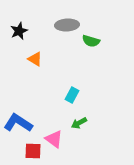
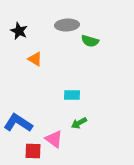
black star: rotated 24 degrees counterclockwise
green semicircle: moved 1 px left
cyan rectangle: rotated 63 degrees clockwise
